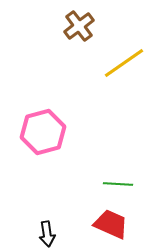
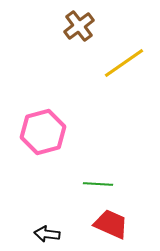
green line: moved 20 px left
black arrow: rotated 105 degrees clockwise
